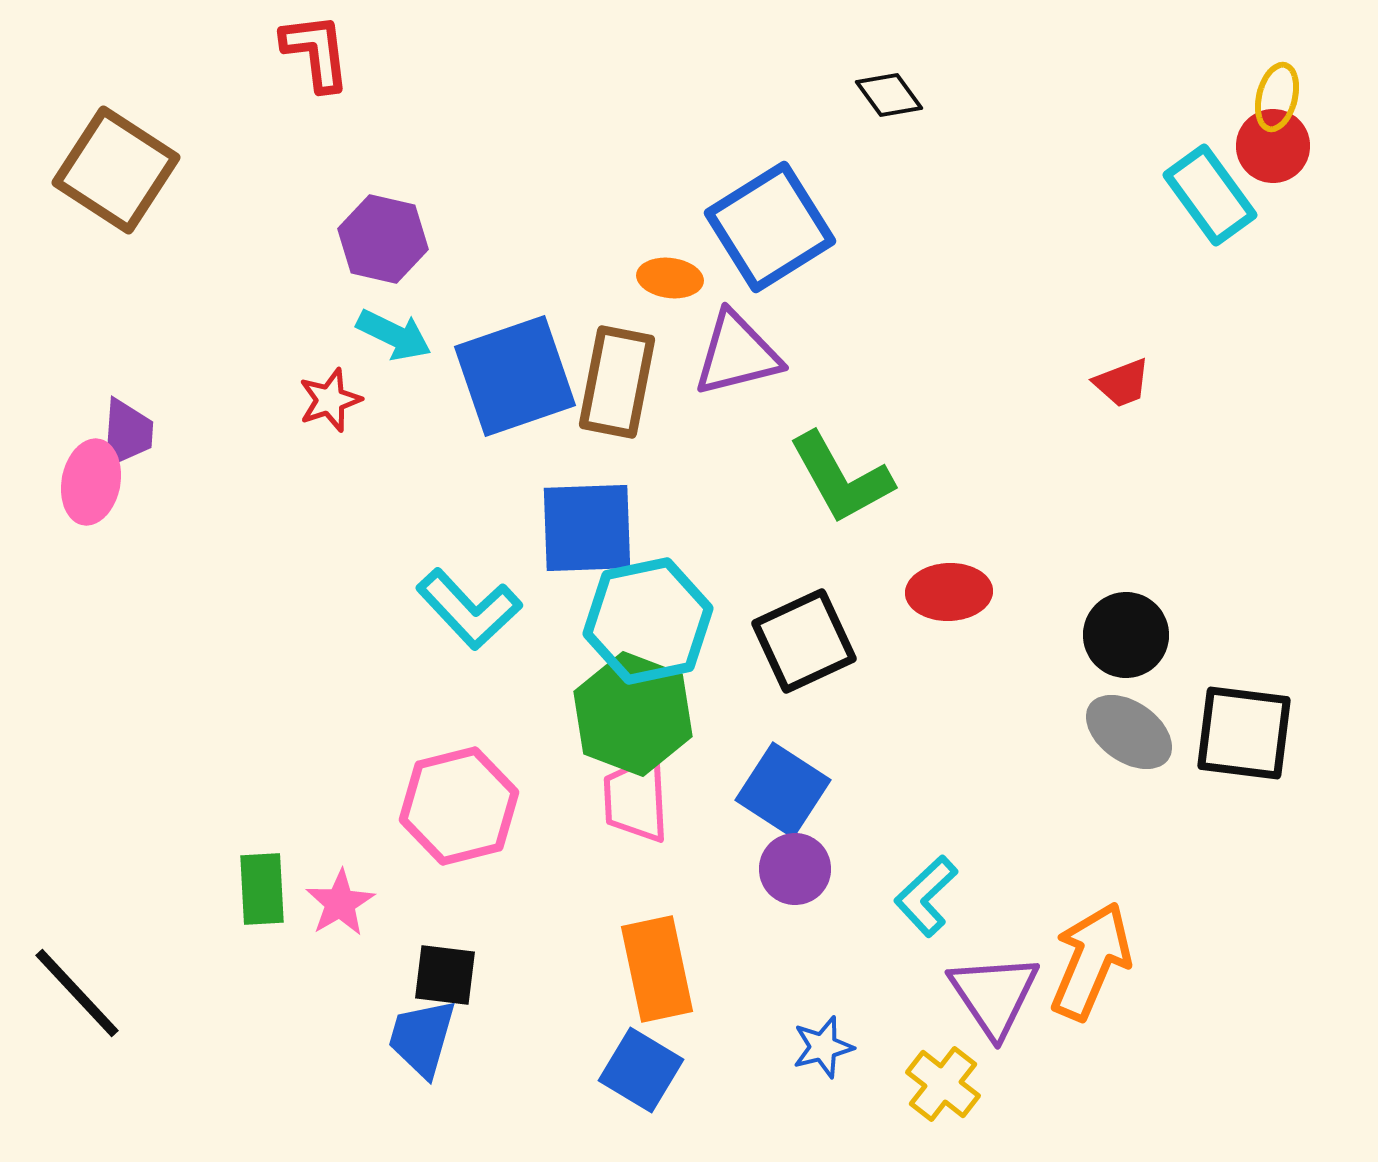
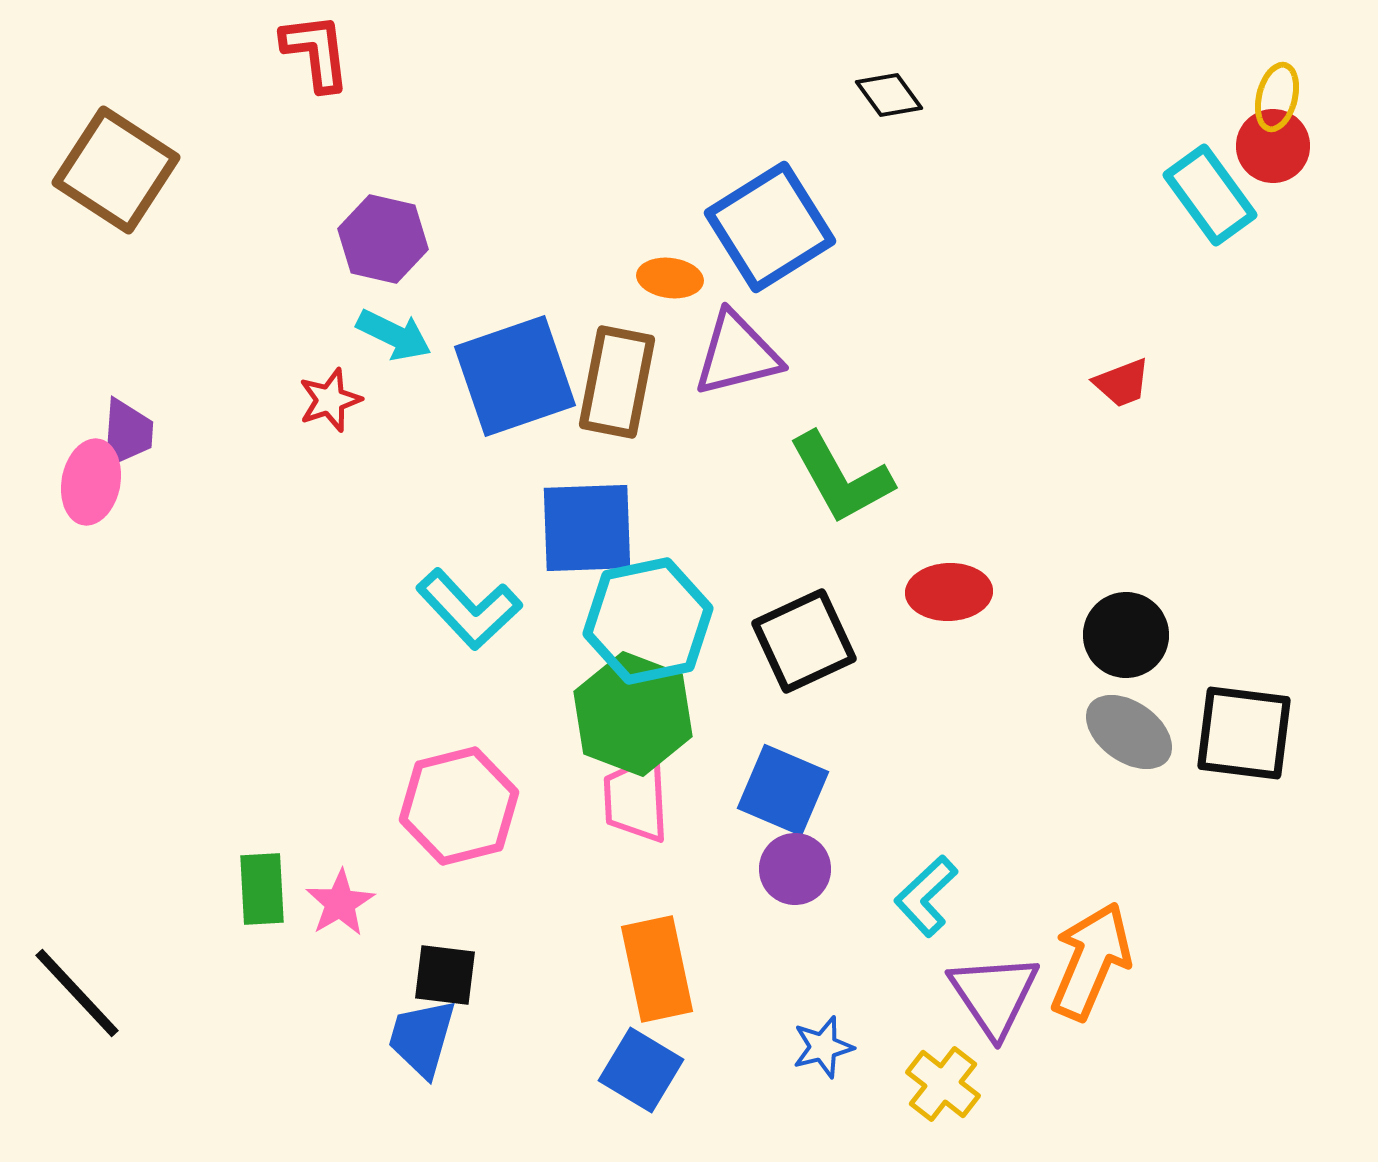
blue square at (783, 790): rotated 10 degrees counterclockwise
